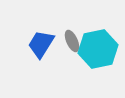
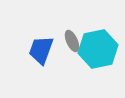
blue trapezoid: moved 6 px down; rotated 12 degrees counterclockwise
